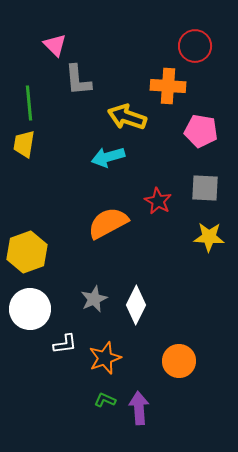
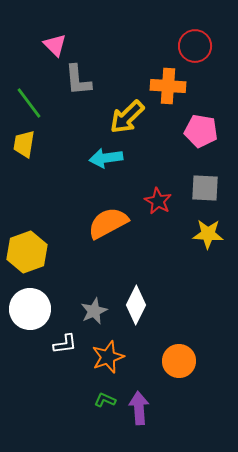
green line: rotated 32 degrees counterclockwise
yellow arrow: rotated 63 degrees counterclockwise
cyan arrow: moved 2 px left, 1 px down; rotated 8 degrees clockwise
yellow star: moved 1 px left, 3 px up
gray star: moved 12 px down
orange star: moved 3 px right, 1 px up
